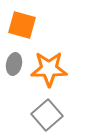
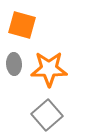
gray ellipse: rotated 15 degrees counterclockwise
